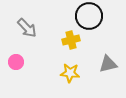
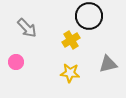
yellow cross: rotated 18 degrees counterclockwise
